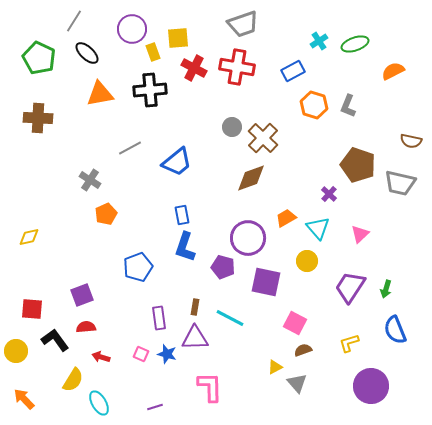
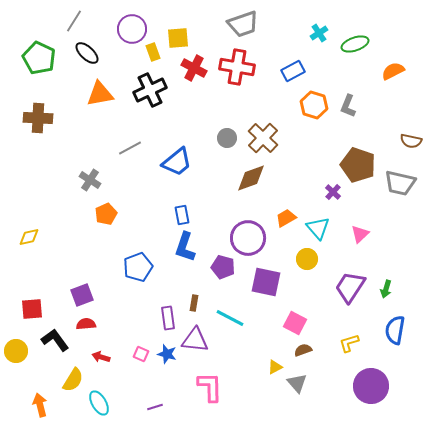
cyan cross at (319, 41): moved 8 px up
black cross at (150, 90): rotated 20 degrees counterclockwise
gray circle at (232, 127): moved 5 px left, 11 px down
purple cross at (329, 194): moved 4 px right, 2 px up
yellow circle at (307, 261): moved 2 px up
brown rectangle at (195, 307): moved 1 px left, 4 px up
red square at (32, 309): rotated 10 degrees counterclockwise
purple rectangle at (159, 318): moved 9 px right
red semicircle at (86, 327): moved 3 px up
blue semicircle at (395, 330): rotated 32 degrees clockwise
purple triangle at (195, 338): moved 2 px down; rotated 8 degrees clockwise
orange arrow at (24, 399): moved 16 px right, 6 px down; rotated 30 degrees clockwise
